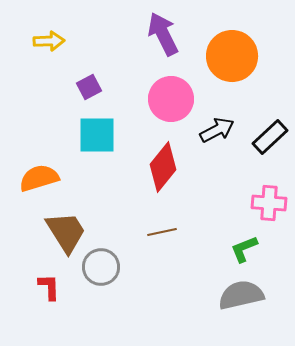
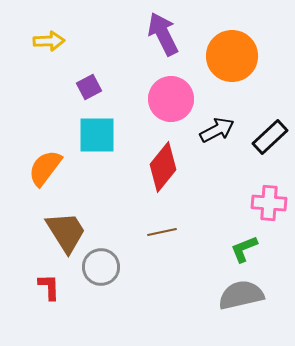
orange semicircle: moved 6 px right, 10 px up; rotated 36 degrees counterclockwise
